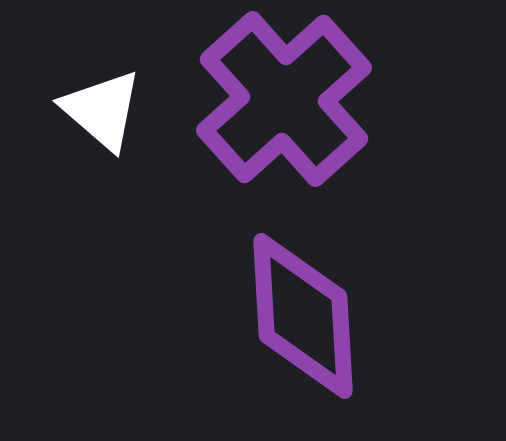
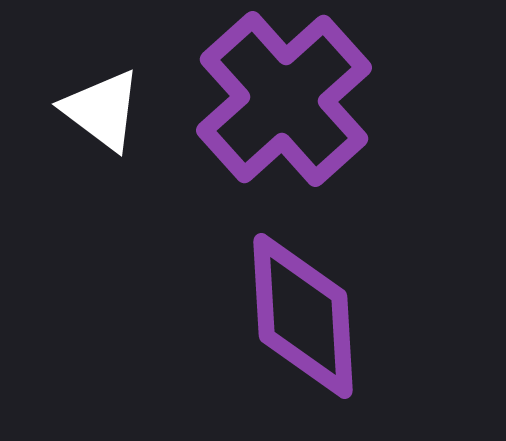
white triangle: rotated 4 degrees counterclockwise
